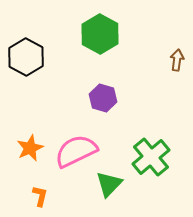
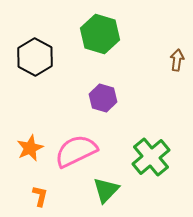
green hexagon: rotated 12 degrees counterclockwise
black hexagon: moved 9 px right
green triangle: moved 3 px left, 6 px down
